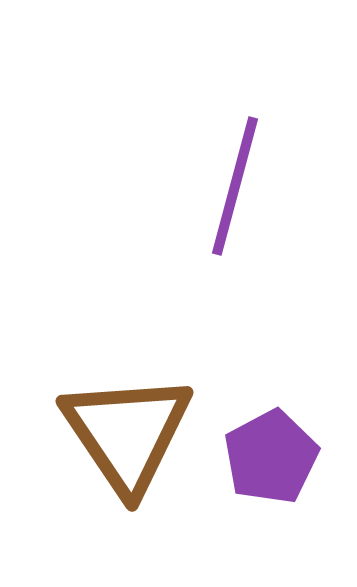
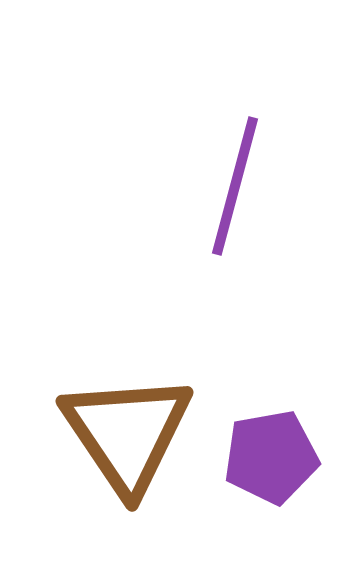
purple pentagon: rotated 18 degrees clockwise
